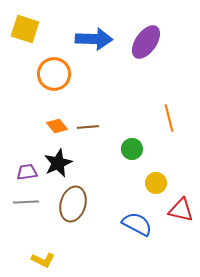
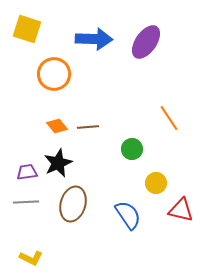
yellow square: moved 2 px right
orange line: rotated 20 degrees counterclockwise
blue semicircle: moved 9 px left, 9 px up; rotated 28 degrees clockwise
yellow L-shape: moved 12 px left, 2 px up
